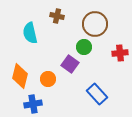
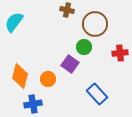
brown cross: moved 10 px right, 6 px up
cyan semicircle: moved 16 px left, 11 px up; rotated 50 degrees clockwise
